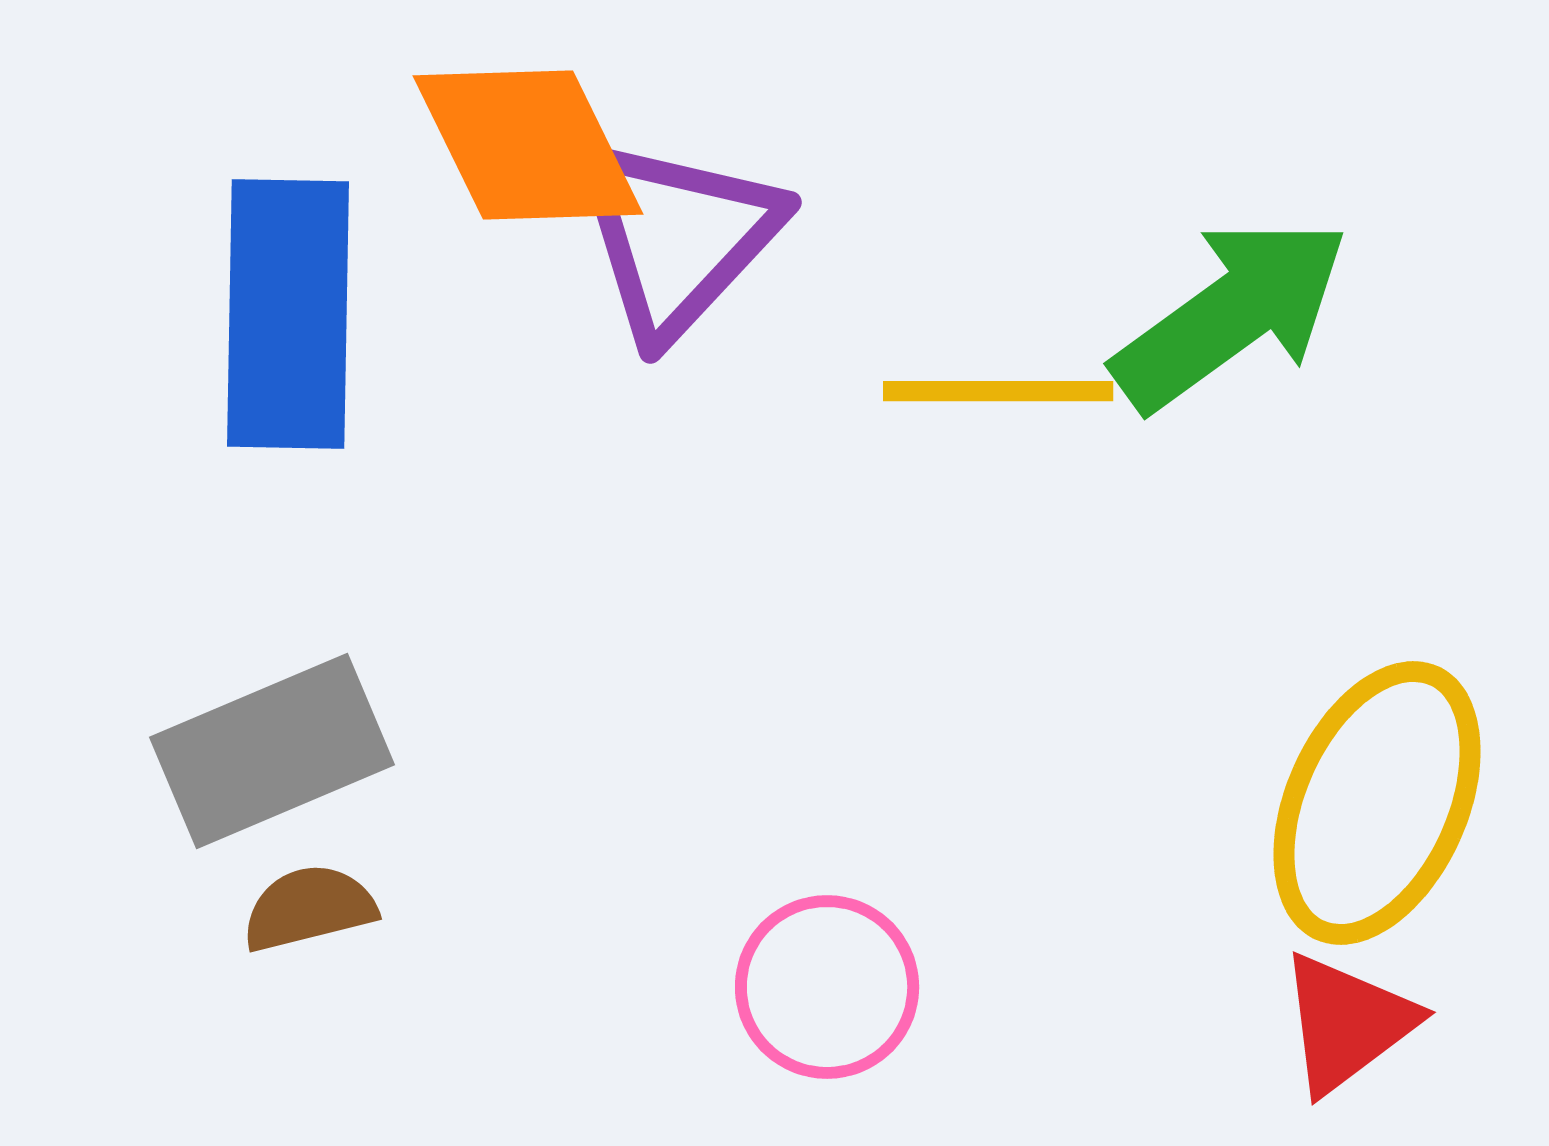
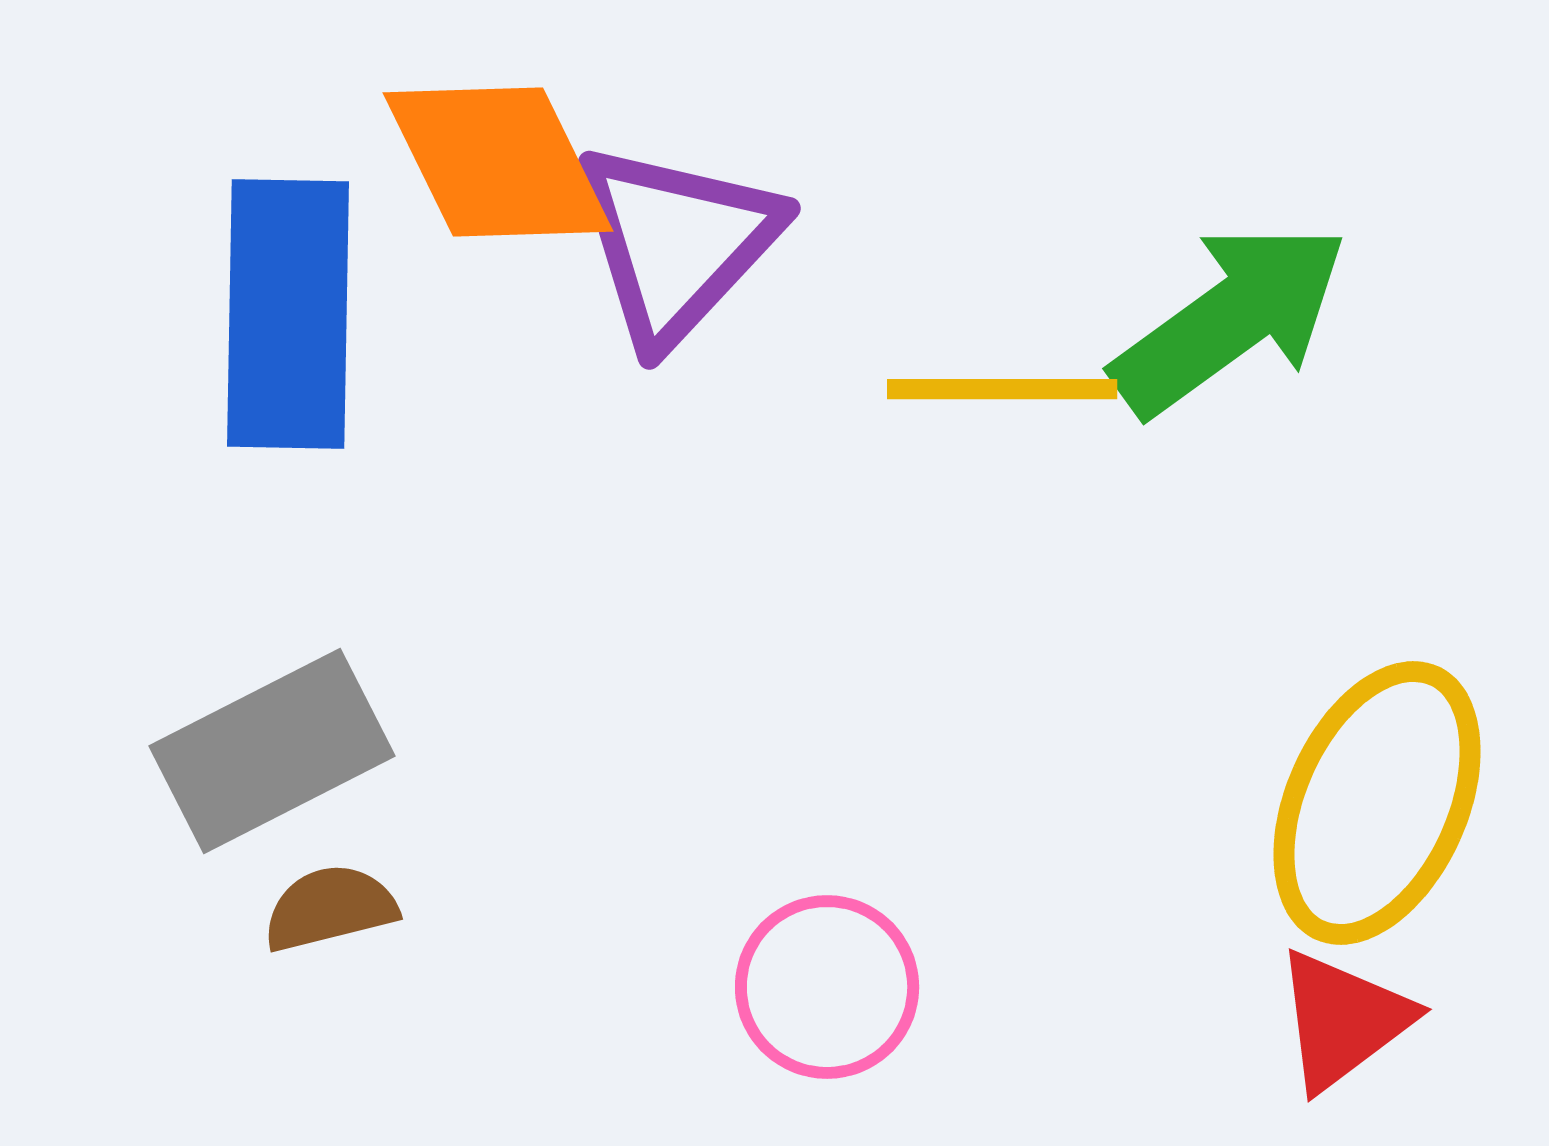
orange diamond: moved 30 px left, 17 px down
purple triangle: moved 1 px left, 6 px down
green arrow: moved 1 px left, 5 px down
yellow line: moved 4 px right, 2 px up
gray rectangle: rotated 4 degrees counterclockwise
brown semicircle: moved 21 px right
red triangle: moved 4 px left, 3 px up
